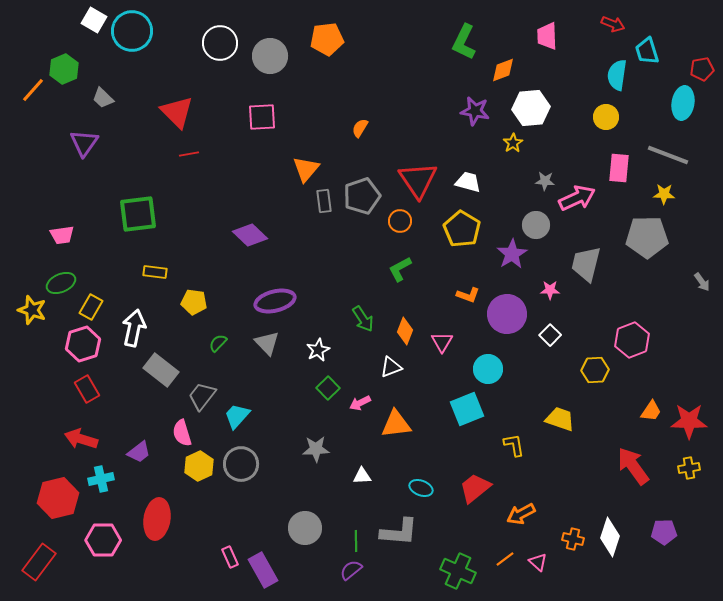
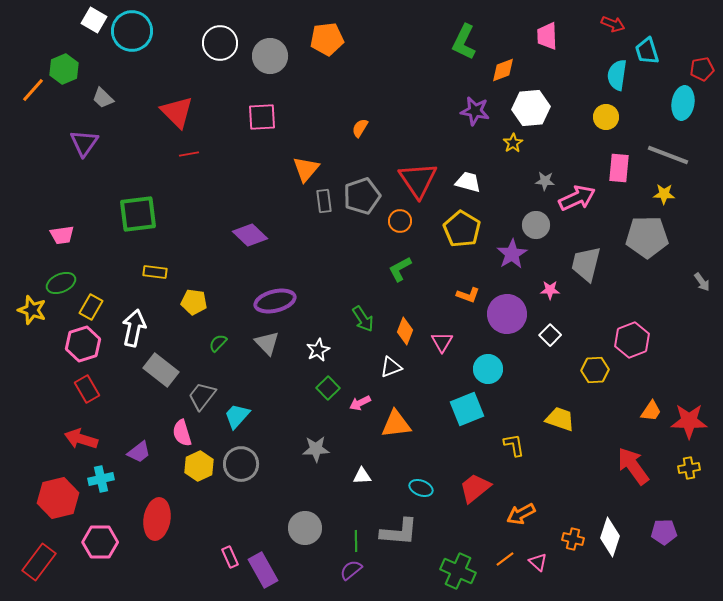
pink hexagon at (103, 540): moved 3 px left, 2 px down
